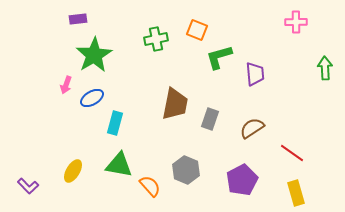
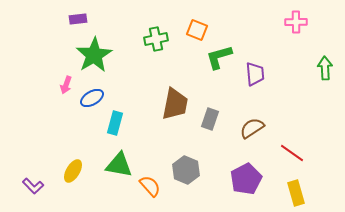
purple pentagon: moved 4 px right, 1 px up
purple L-shape: moved 5 px right
